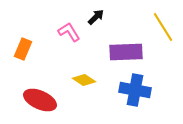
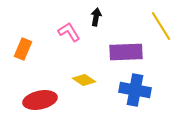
black arrow: rotated 36 degrees counterclockwise
yellow line: moved 2 px left, 1 px up
red ellipse: rotated 36 degrees counterclockwise
